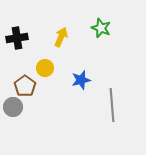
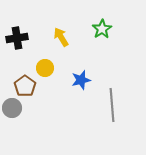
green star: moved 1 px right, 1 px down; rotated 18 degrees clockwise
yellow arrow: rotated 54 degrees counterclockwise
gray circle: moved 1 px left, 1 px down
